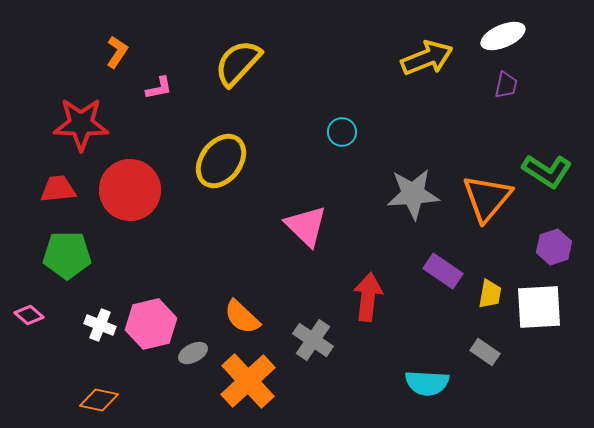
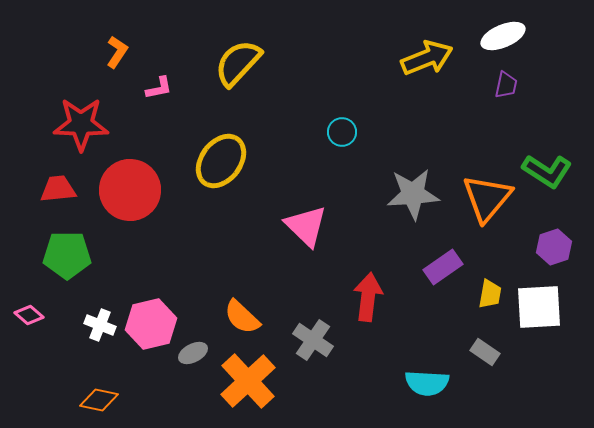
purple rectangle: moved 4 px up; rotated 69 degrees counterclockwise
